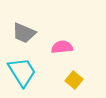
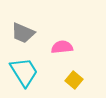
gray trapezoid: moved 1 px left
cyan trapezoid: moved 2 px right
